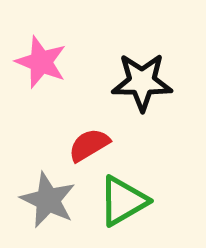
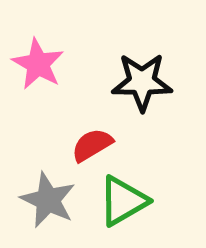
pink star: moved 3 px left, 2 px down; rotated 8 degrees clockwise
red semicircle: moved 3 px right
